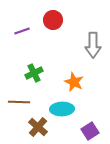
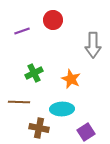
orange star: moved 3 px left, 3 px up
brown cross: moved 1 px right, 1 px down; rotated 30 degrees counterclockwise
purple square: moved 4 px left, 1 px down
